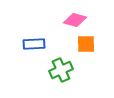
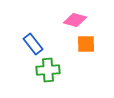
blue rectangle: moved 1 px left; rotated 55 degrees clockwise
green cross: moved 13 px left; rotated 20 degrees clockwise
